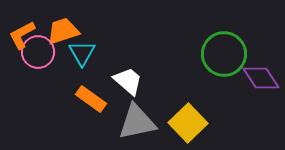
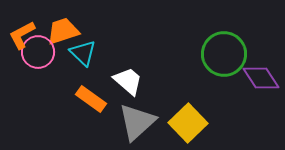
cyan triangle: moved 1 px right; rotated 16 degrees counterclockwise
gray triangle: rotated 30 degrees counterclockwise
